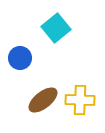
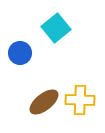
blue circle: moved 5 px up
brown ellipse: moved 1 px right, 2 px down
